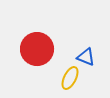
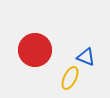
red circle: moved 2 px left, 1 px down
